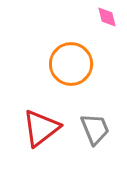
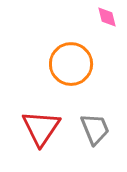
red triangle: rotated 18 degrees counterclockwise
